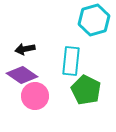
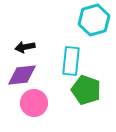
black arrow: moved 2 px up
purple diamond: rotated 40 degrees counterclockwise
green pentagon: rotated 8 degrees counterclockwise
pink circle: moved 1 px left, 7 px down
